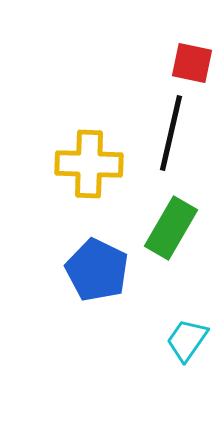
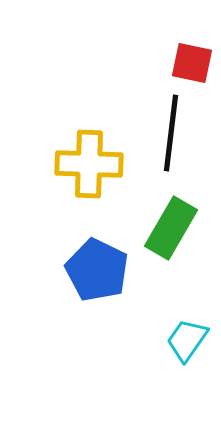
black line: rotated 6 degrees counterclockwise
